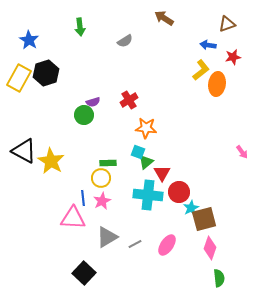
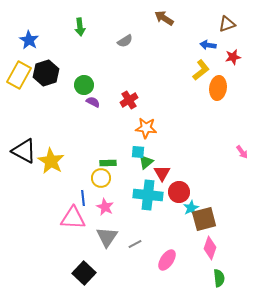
yellow rectangle: moved 3 px up
orange ellipse: moved 1 px right, 4 px down
purple semicircle: rotated 136 degrees counterclockwise
green circle: moved 30 px up
cyan square: rotated 16 degrees counterclockwise
pink star: moved 3 px right, 6 px down; rotated 18 degrees counterclockwise
gray triangle: rotated 25 degrees counterclockwise
pink ellipse: moved 15 px down
